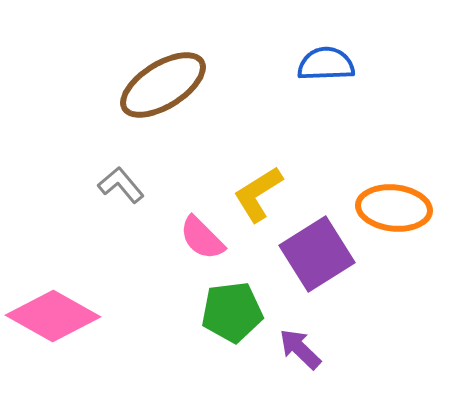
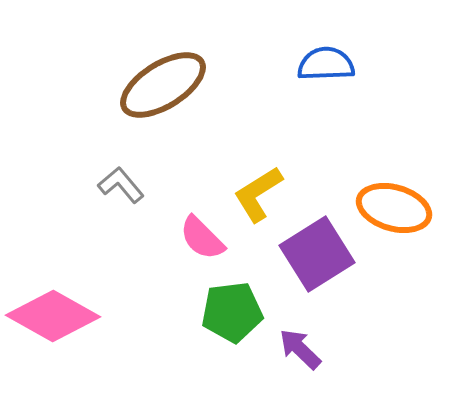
orange ellipse: rotated 10 degrees clockwise
